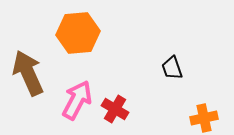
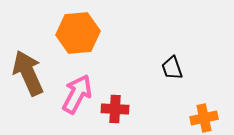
pink arrow: moved 6 px up
red cross: rotated 28 degrees counterclockwise
